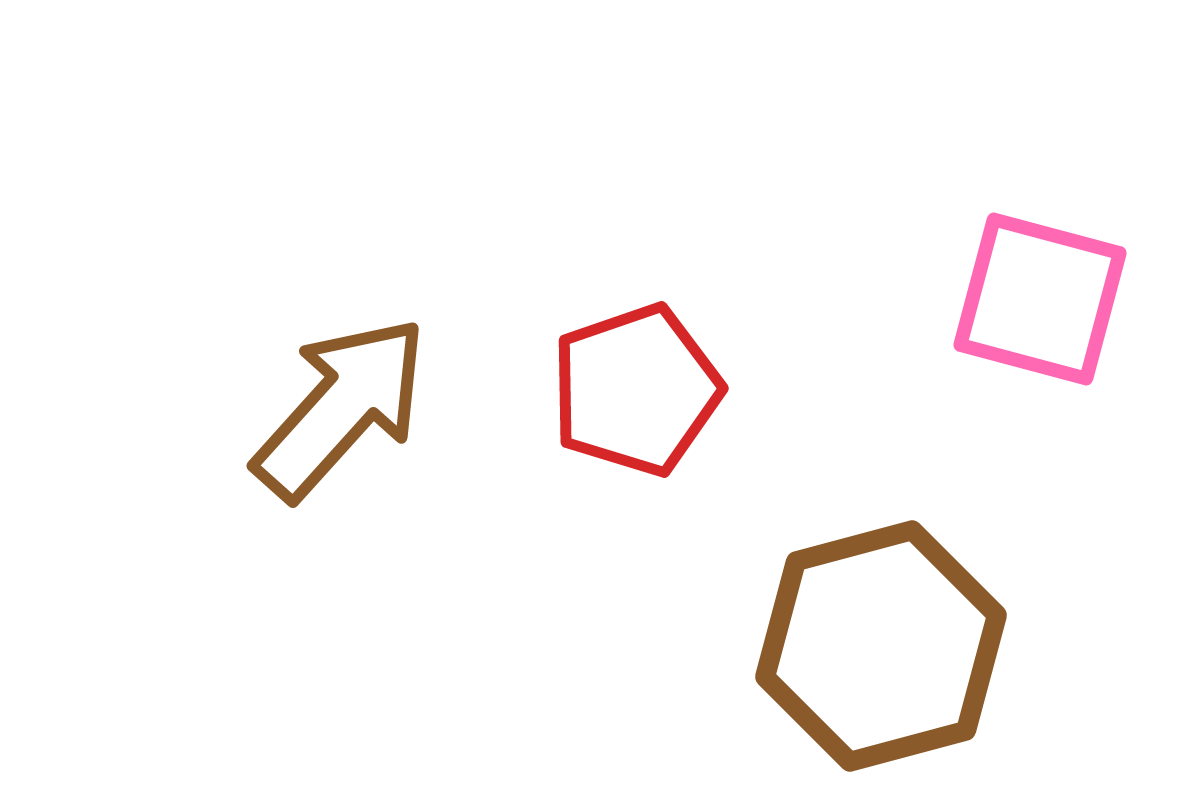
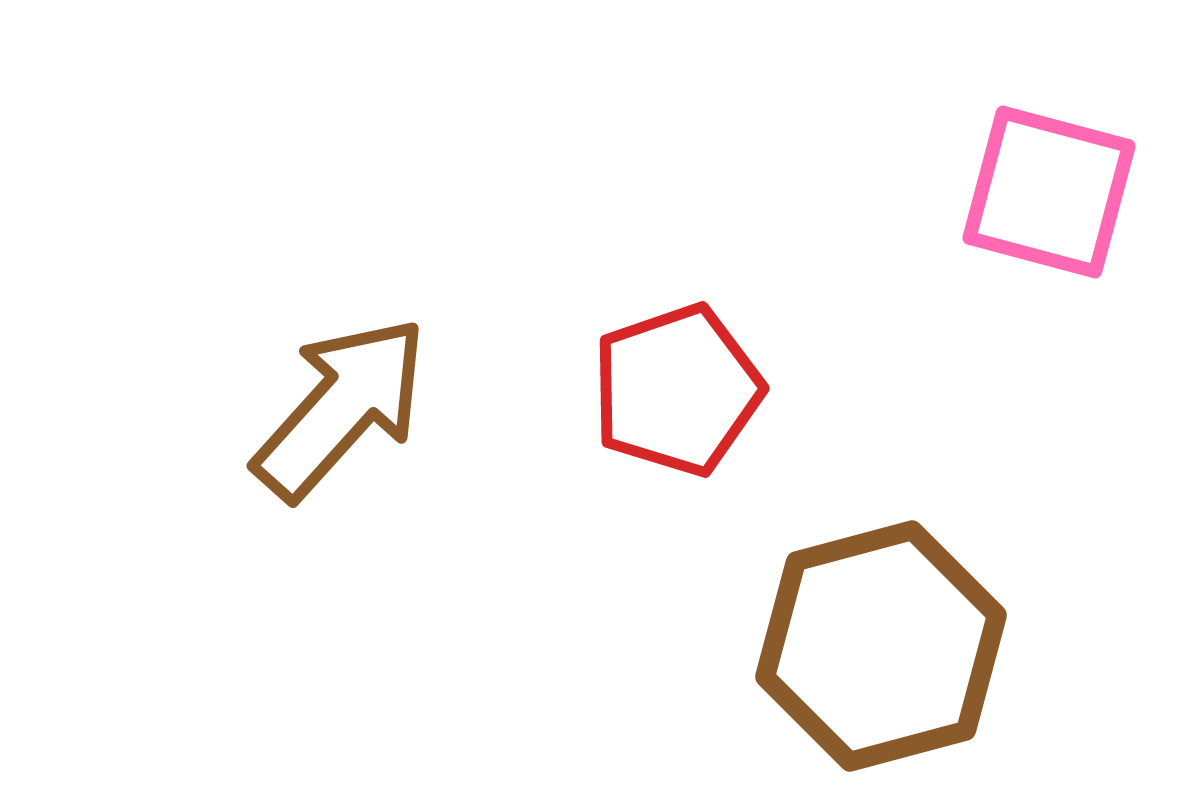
pink square: moved 9 px right, 107 px up
red pentagon: moved 41 px right
